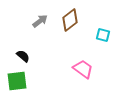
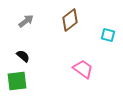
gray arrow: moved 14 px left
cyan square: moved 5 px right
